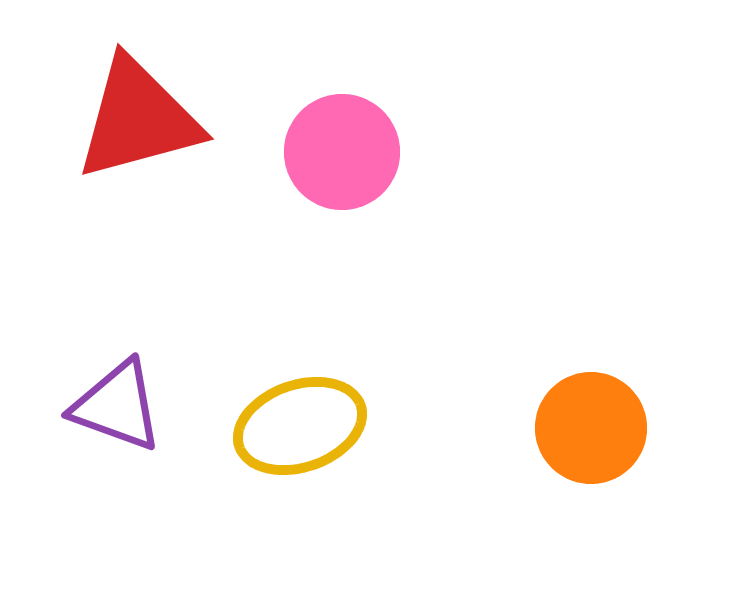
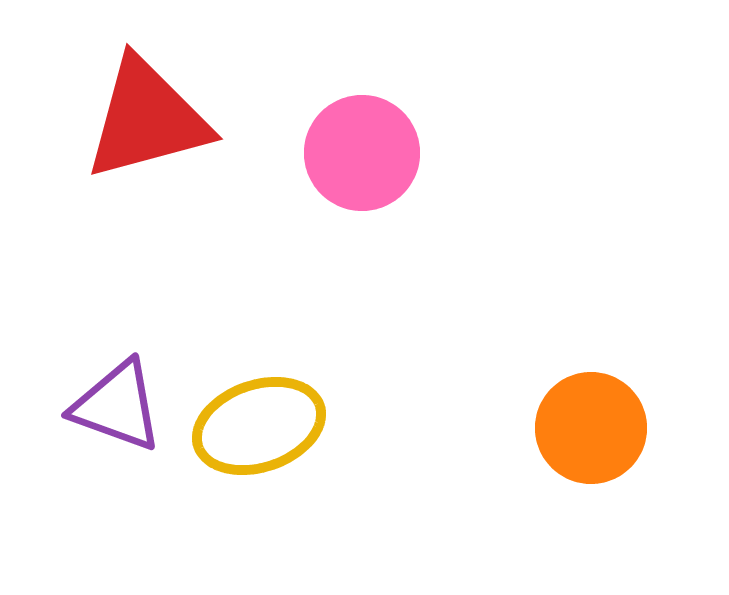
red triangle: moved 9 px right
pink circle: moved 20 px right, 1 px down
yellow ellipse: moved 41 px left
